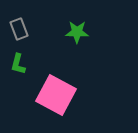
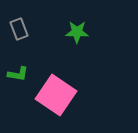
green L-shape: moved 10 px down; rotated 95 degrees counterclockwise
pink square: rotated 6 degrees clockwise
